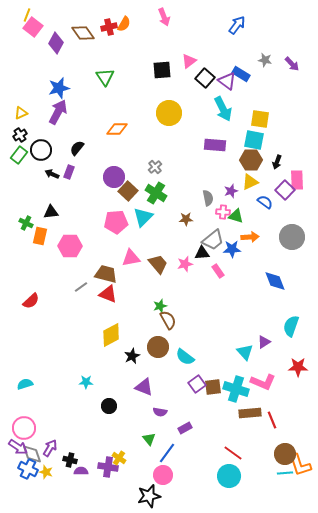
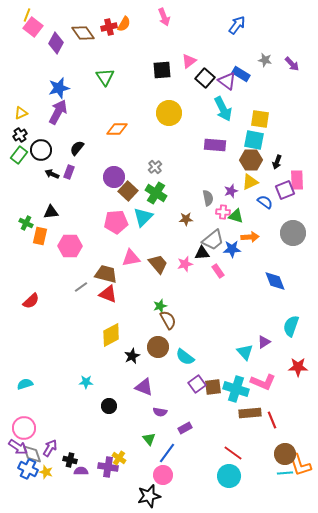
purple square at (285, 190): rotated 24 degrees clockwise
gray circle at (292, 237): moved 1 px right, 4 px up
